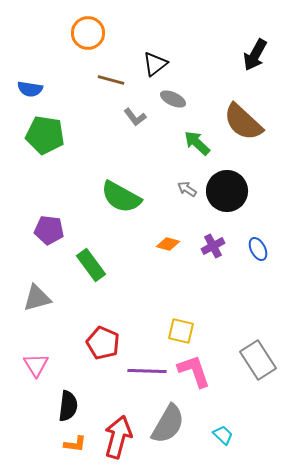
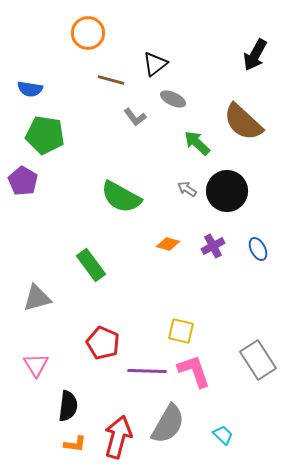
purple pentagon: moved 26 px left, 49 px up; rotated 24 degrees clockwise
